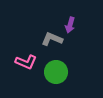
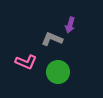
green circle: moved 2 px right
